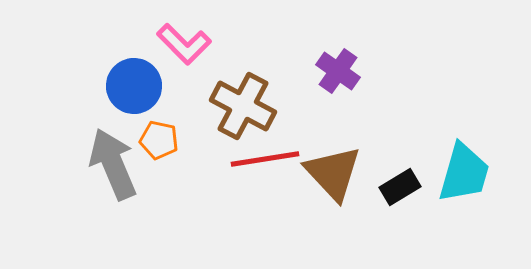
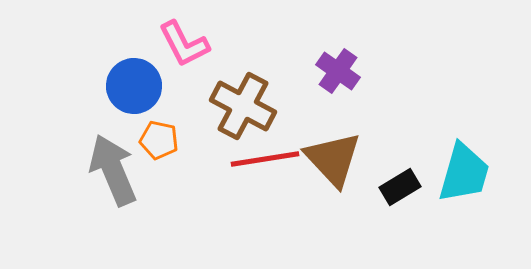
pink L-shape: rotated 18 degrees clockwise
gray arrow: moved 6 px down
brown triangle: moved 14 px up
